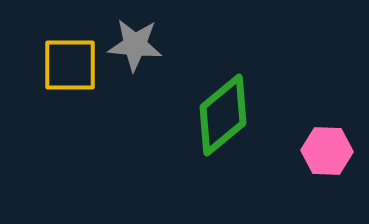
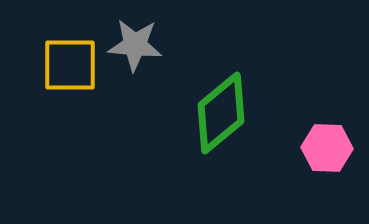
green diamond: moved 2 px left, 2 px up
pink hexagon: moved 3 px up
